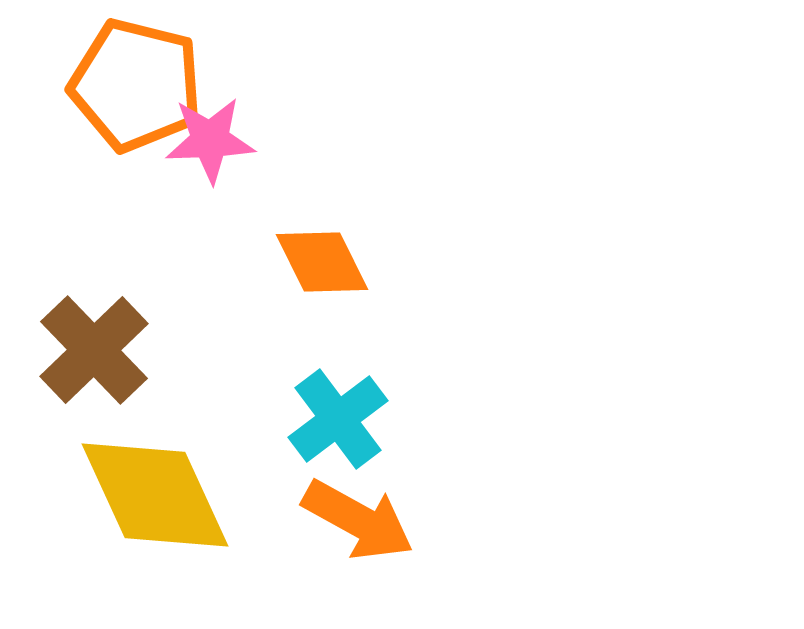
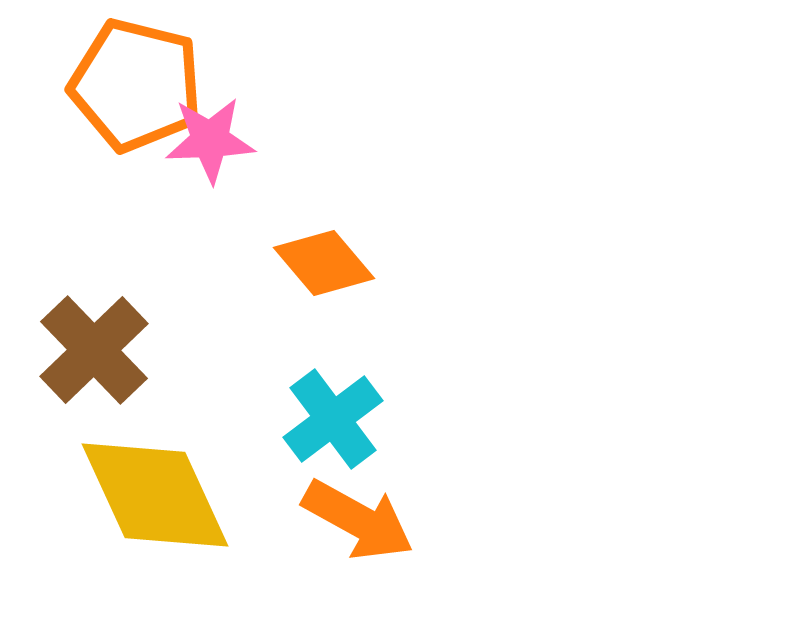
orange diamond: moved 2 px right, 1 px down; rotated 14 degrees counterclockwise
cyan cross: moved 5 px left
